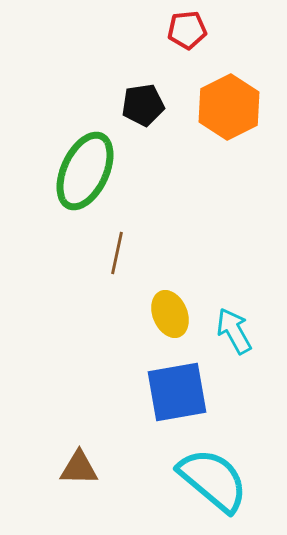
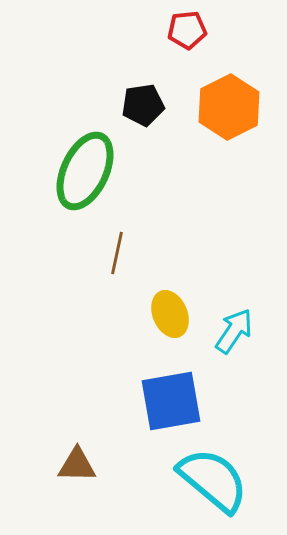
cyan arrow: rotated 63 degrees clockwise
blue square: moved 6 px left, 9 px down
brown triangle: moved 2 px left, 3 px up
